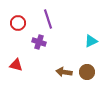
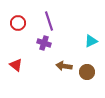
purple line: moved 1 px right, 2 px down
purple cross: moved 5 px right, 1 px down
red triangle: rotated 24 degrees clockwise
brown arrow: moved 6 px up
